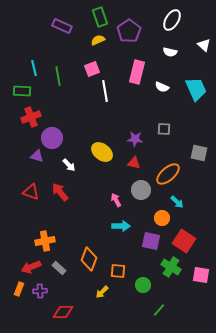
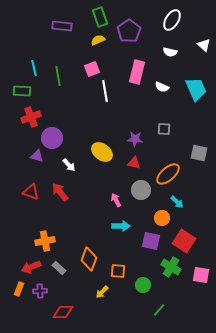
purple rectangle at (62, 26): rotated 18 degrees counterclockwise
